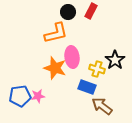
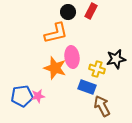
black star: moved 1 px right, 1 px up; rotated 24 degrees clockwise
blue pentagon: moved 2 px right
brown arrow: rotated 25 degrees clockwise
